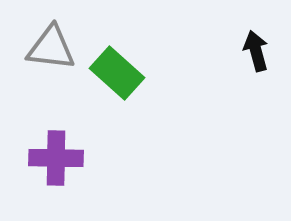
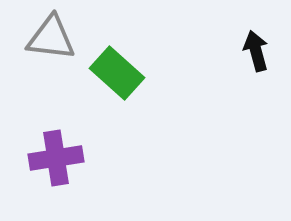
gray triangle: moved 10 px up
purple cross: rotated 10 degrees counterclockwise
